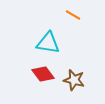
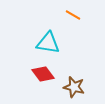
brown star: moved 7 px down
